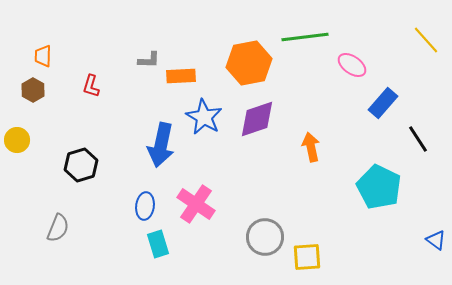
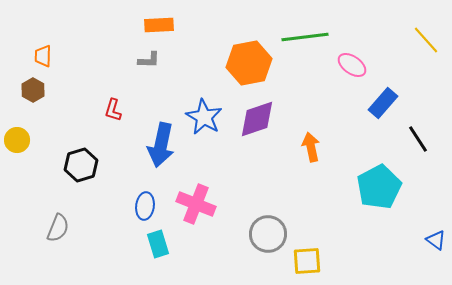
orange rectangle: moved 22 px left, 51 px up
red L-shape: moved 22 px right, 24 px down
cyan pentagon: rotated 18 degrees clockwise
pink cross: rotated 12 degrees counterclockwise
gray circle: moved 3 px right, 3 px up
yellow square: moved 4 px down
